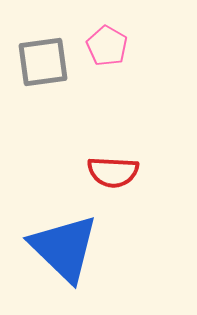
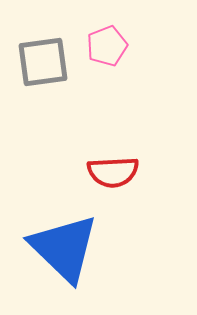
pink pentagon: rotated 21 degrees clockwise
red semicircle: rotated 6 degrees counterclockwise
